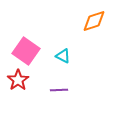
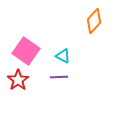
orange diamond: rotated 30 degrees counterclockwise
purple line: moved 13 px up
